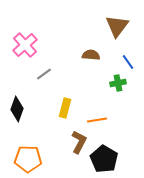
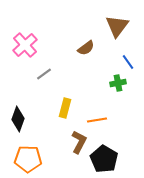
brown semicircle: moved 5 px left, 7 px up; rotated 138 degrees clockwise
black diamond: moved 1 px right, 10 px down
